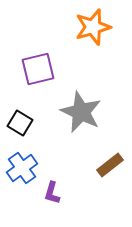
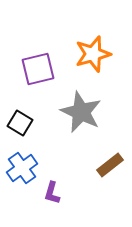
orange star: moved 27 px down
